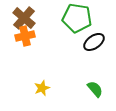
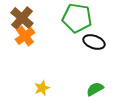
brown cross: moved 2 px left
orange cross: rotated 24 degrees counterclockwise
black ellipse: rotated 55 degrees clockwise
green semicircle: rotated 78 degrees counterclockwise
